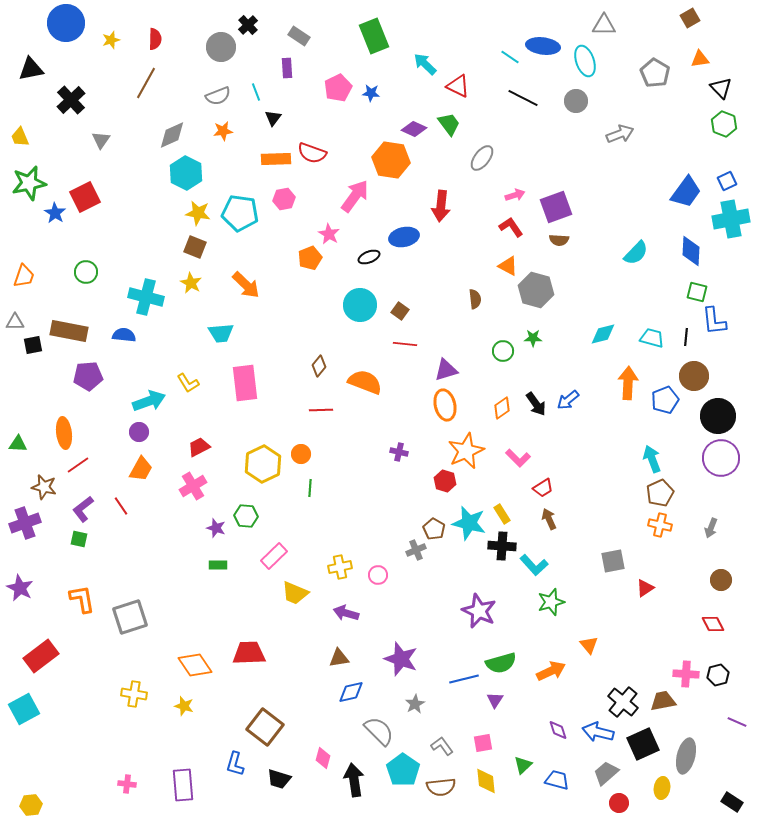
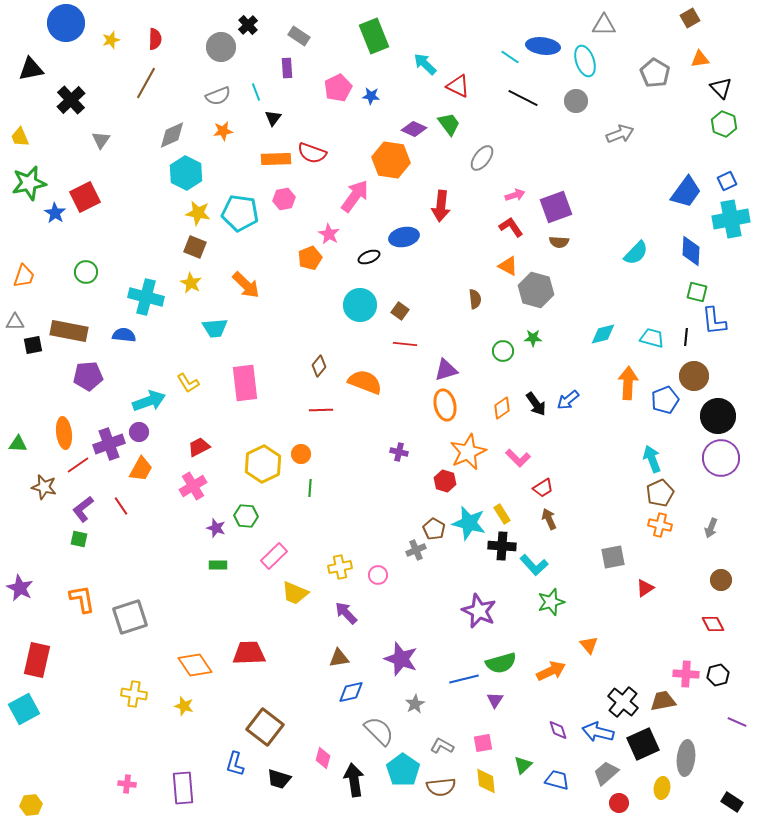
blue star at (371, 93): moved 3 px down
brown semicircle at (559, 240): moved 2 px down
cyan trapezoid at (221, 333): moved 6 px left, 5 px up
orange star at (466, 451): moved 2 px right, 1 px down
purple cross at (25, 523): moved 84 px right, 79 px up
gray square at (613, 561): moved 4 px up
purple arrow at (346, 613): rotated 30 degrees clockwise
red rectangle at (41, 656): moved 4 px left, 4 px down; rotated 40 degrees counterclockwise
gray L-shape at (442, 746): rotated 25 degrees counterclockwise
gray ellipse at (686, 756): moved 2 px down; rotated 8 degrees counterclockwise
purple rectangle at (183, 785): moved 3 px down
